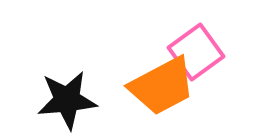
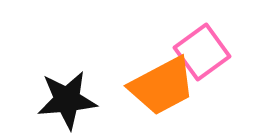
pink square: moved 6 px right
